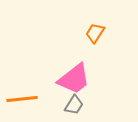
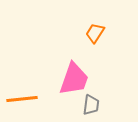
pink trapezoid: rotated 33 degrees counterclockwise
gray trapezoid: moved 17 px right; rotated 25 degrees counterclockwise
